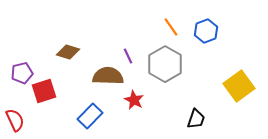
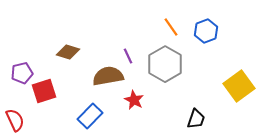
brown semicircle: rotated 12 degrees counterclockwise
